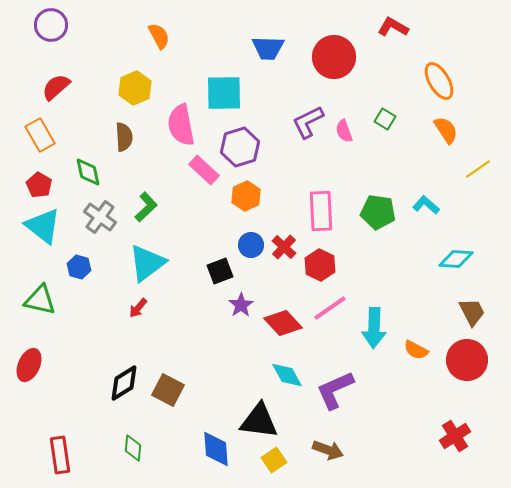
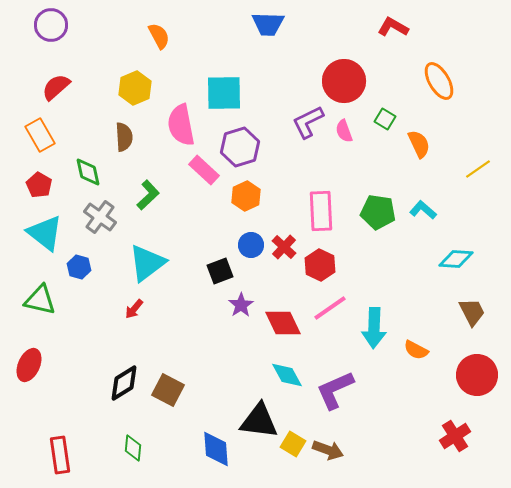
blue trapezoid at (268, 48): moved 24 px up
red circle at (334, 57): moved 10 px right, 24 px down
orange semicircle at (446, 130): moved 27 px left, 14 px down; rotated 8 degrees clockwise
cyan L-shape at (426, 205): moved 3 px left, 5 px down
green L-shape at (146, 207): moved 2 px right, 12 px up
cyan triangle at (43, 226): moved 2 px right, 7 px down
red arrow at (138, 308): moved 4 px left, 1 px down
red diamond at (283, 323): rotated 18 degrees clockwise
red circle at (467, 360): moved 10 px right, 15 px down
yellow square at (274, 460): moved 19 px right, 16 px up; rotated 25 degrees counterclockwise
